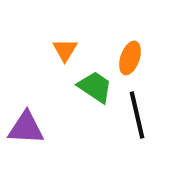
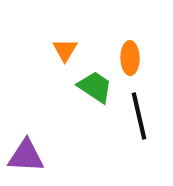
orange ellipse: rotated 20 degrees counterclockwise
black line: moved 2 px right, 1 px down
purple triangle: moved 28 px down
